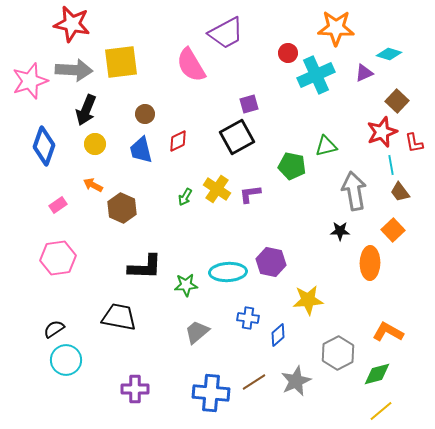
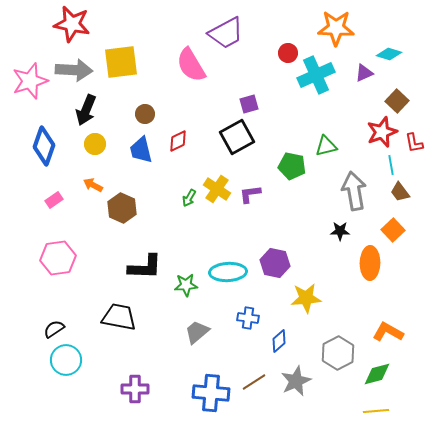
green arrow at (185, 197): moved 4 px right, 1 px down
pink rectangle at (58, 205): moved 4 px left, 5 px up
purple hexagon at (271, 262): moved 4 px right, 1 px down
yellow star at (308, 300): moved 2 px left, 2 px up
blue diamond at (278, 335): moved 1 px right, 6 px down
yellow line at (381, 411): moved 5 px left; rotated 35 degrees clockwise
